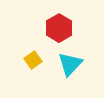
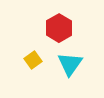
cyan triangle: rotated 8 degrees counterclockwise
